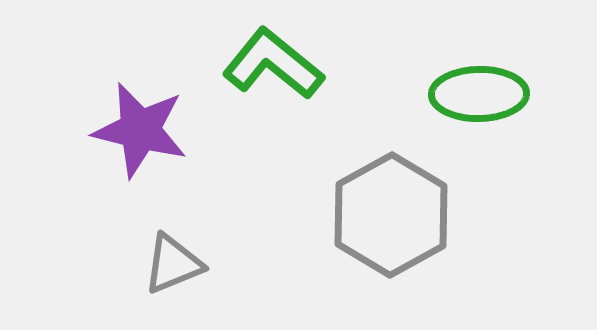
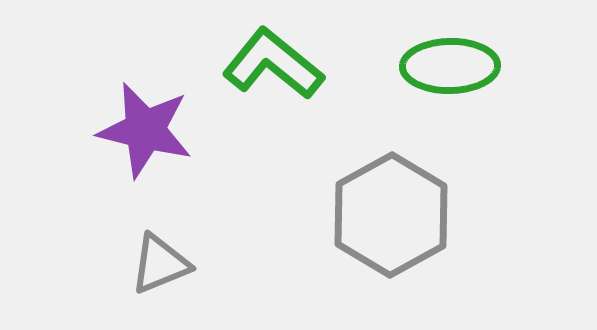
green ellipse: moved 29 px left, 28 px up
purple star: moved 5 px right
gray triangle: moved 13 px left
